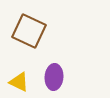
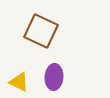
brown square: moved 12 px right
